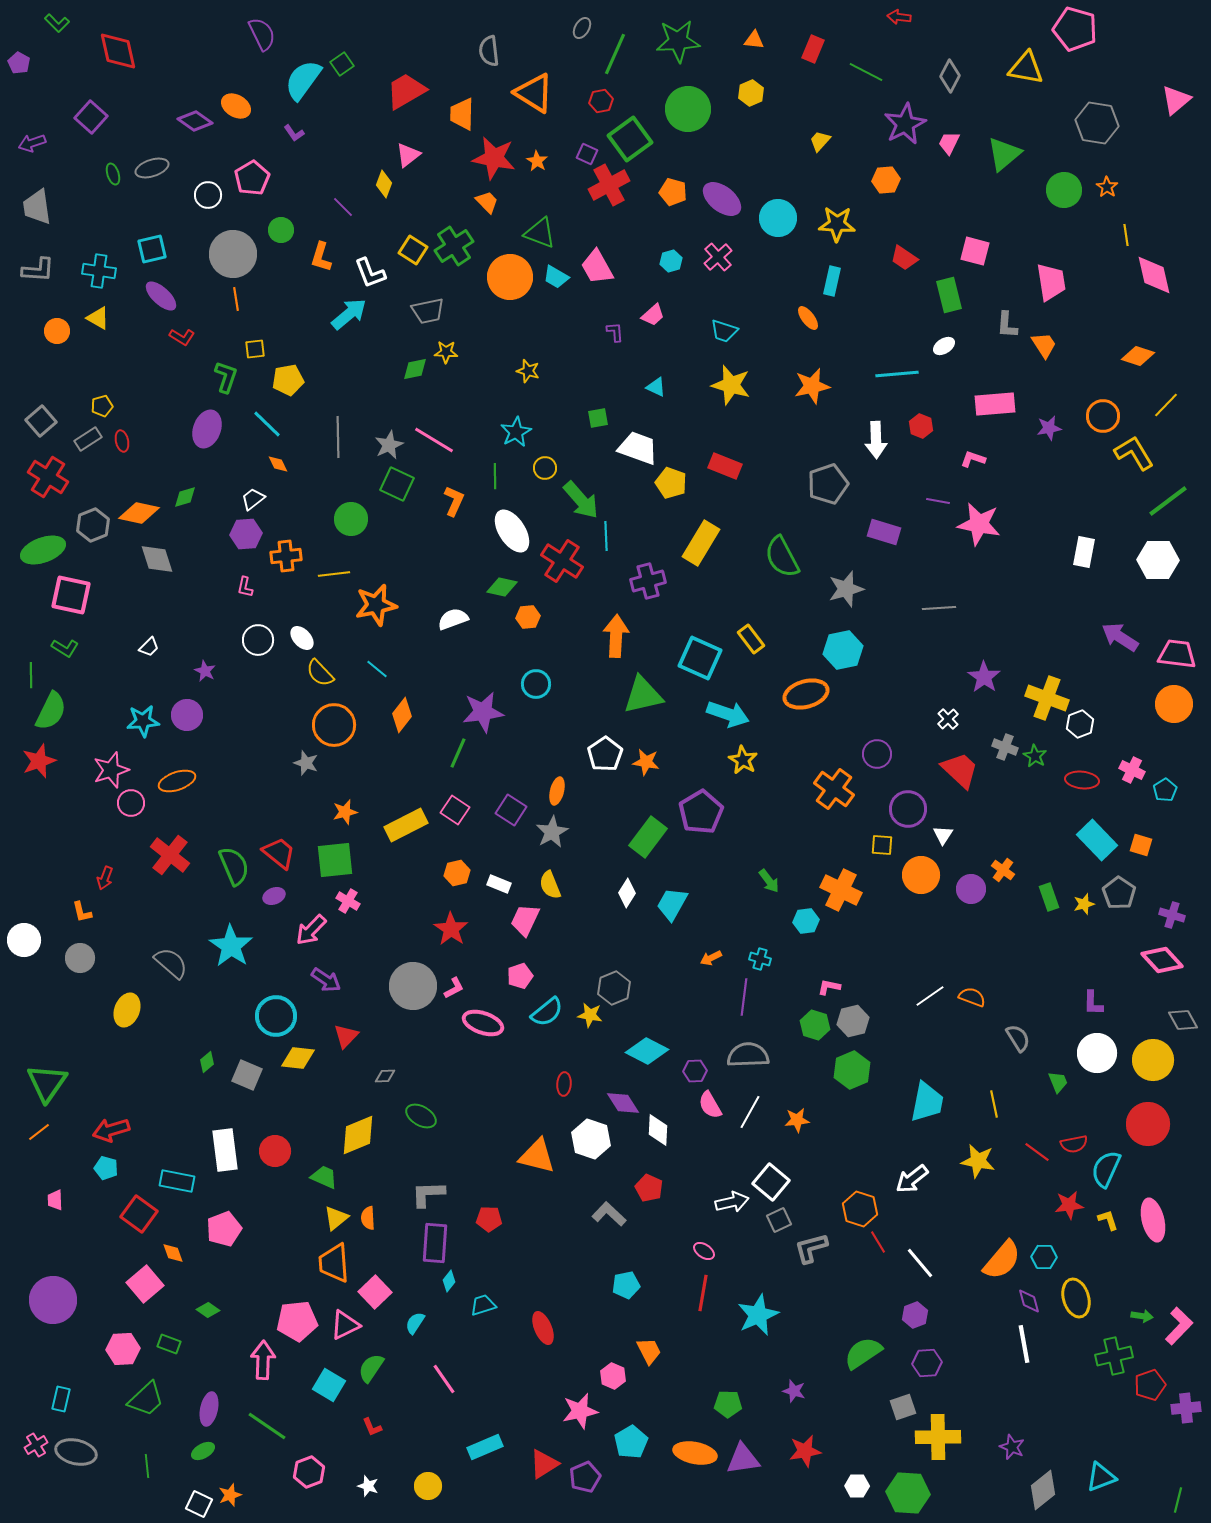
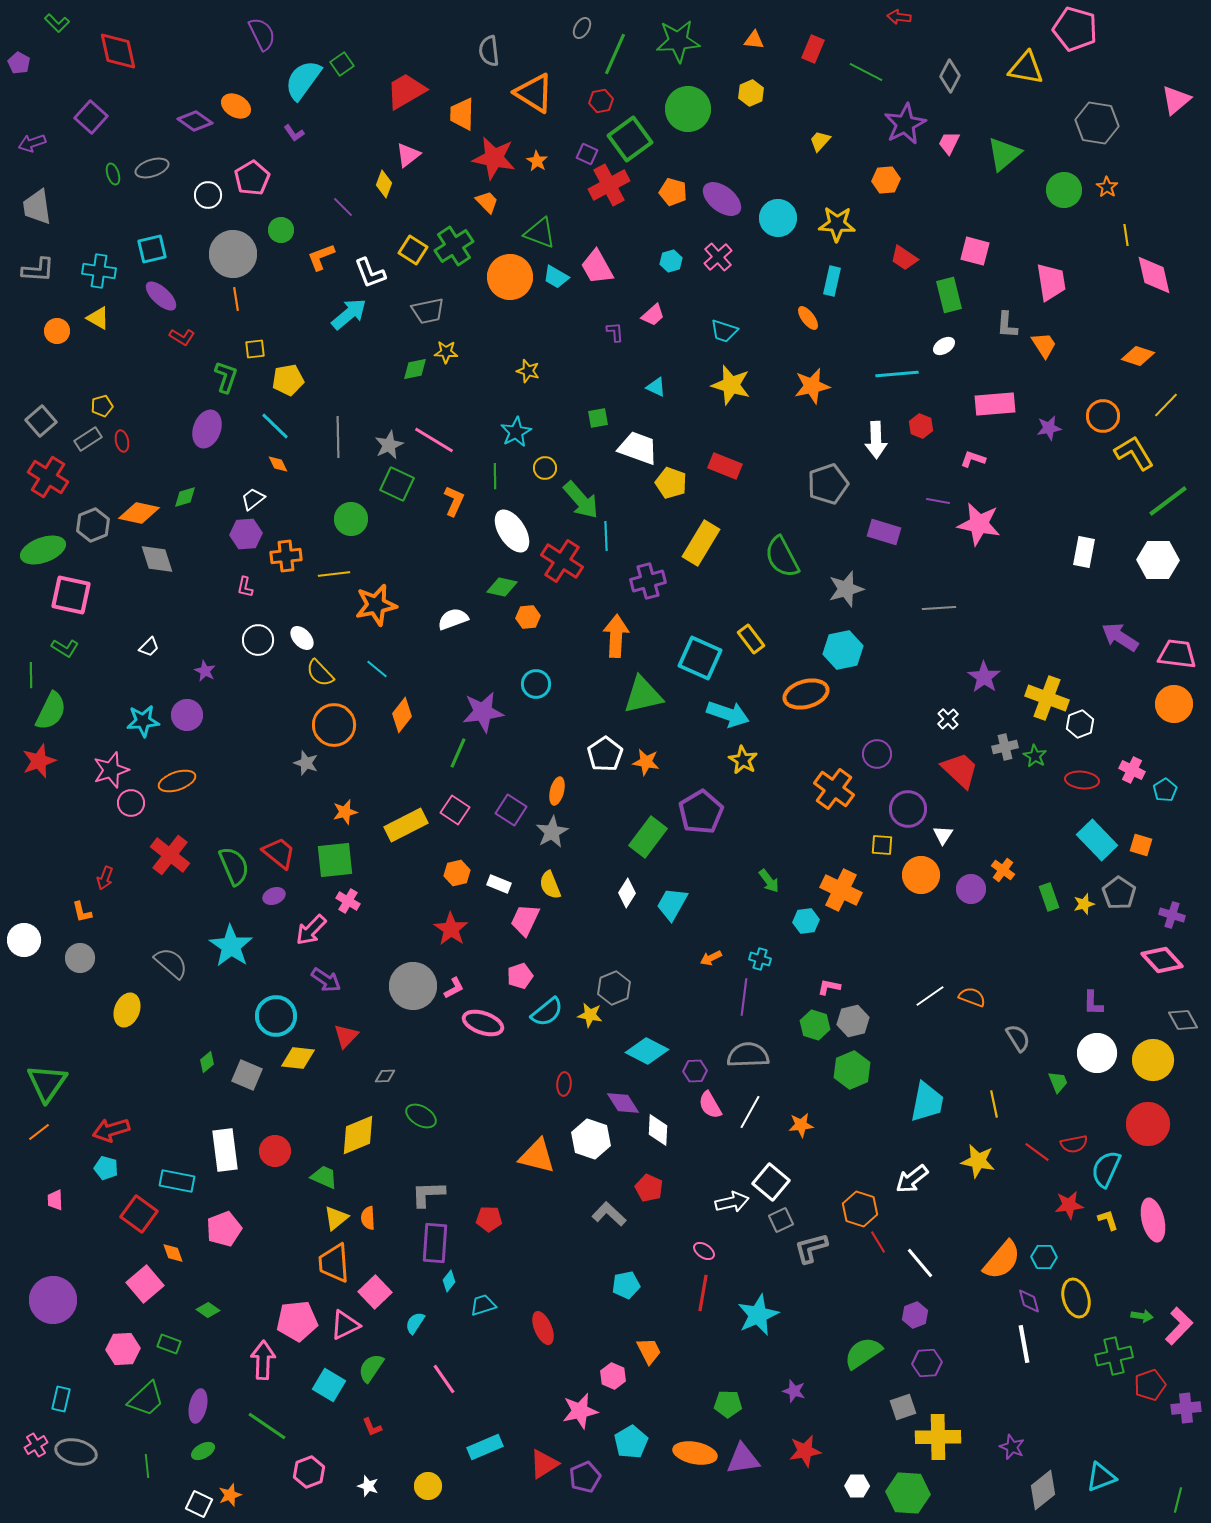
orange L-shape at (321, 257): rotated 52 degrees clockwise
cyan line at (267, 424): moved 8 px right, 2 px down
gray cross at (1005, 747): rotated 35 degrees counterclockwise
orange star at (797, 1120): moved 4 px right, 5 px down
gray square at (779, 1220): moved 2 px right
purple ellipse at (209, 1409): moved 11 px left, 3 px up
